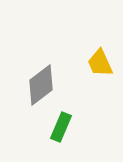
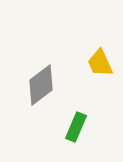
green rectangle: moved 15 px right
